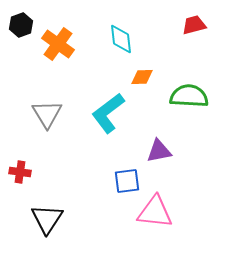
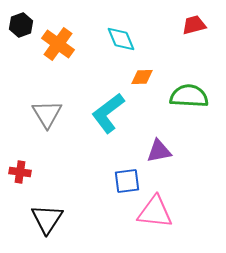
cyan diamond: rotated 16 degrees counterclockwise
